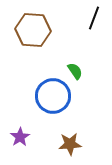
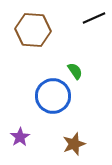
black line: rotated 45 degrees clockwise
brown star: moved 4 px right; rotated 15 degrees counterclockwise
